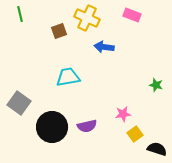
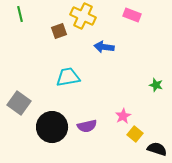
yellow cross: moved 4 px left, 2 px up
pink star: moved 2 px down; rotated 21 degrees counterclockwise
yellow square: rotated 14 degrees counterclockwise
